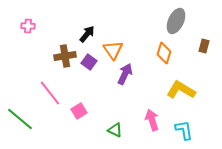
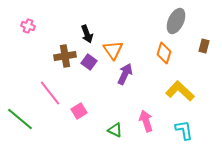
pink cross: rotated 16 degrees clockwise
black arrow: rotated 120 degrees clockwise
yellow L-shape: moved 1 px left, 1 px down; rotated 12 degrees clockwise
pink arrow: moved 6 px left, 1 px down
